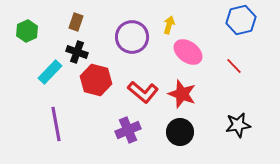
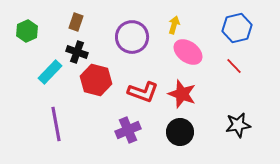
blue hexagon: moved 4 px left, 8 px down
yellow arrow: moved 5 px right
red L-shape: rotated 20 degrees counterclockwise
